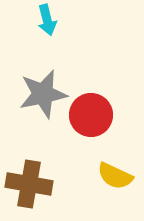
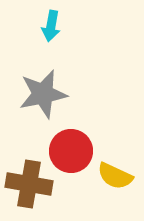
cyan arrow: moved 4 px right, 6 px down; rotated 24 degrees clockwise
red circle: moved 20 px left, 36 px down
